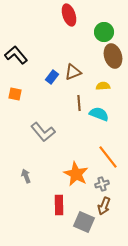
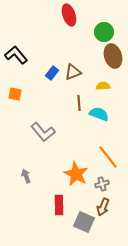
blue rectangle: moved 4 px up
brown arrow: moved 1 px left, 1 px down
